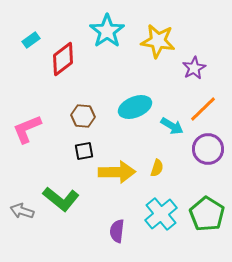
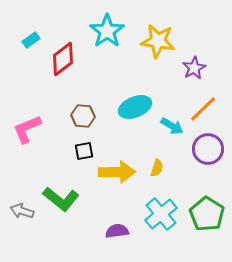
purple semicircle: rotated 75 degrees clockwise
